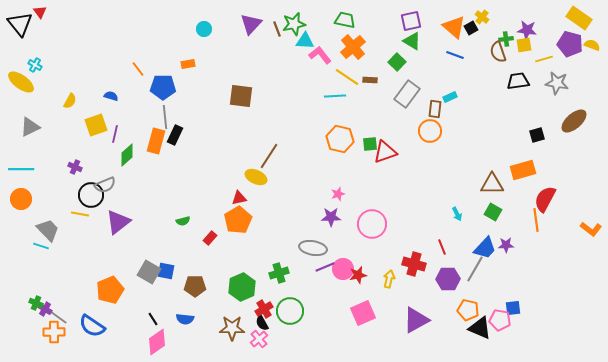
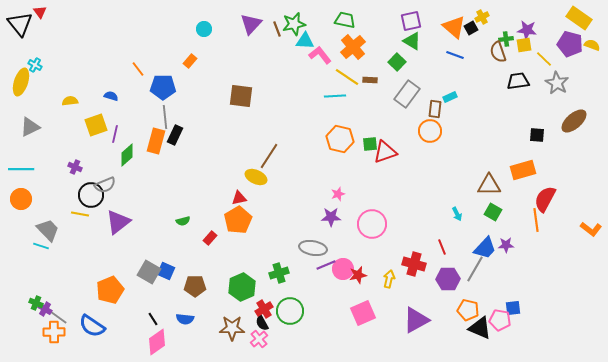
yellow cross at (482, 17): rotated 24 degrees clockwise
yellow line at (544, 59): rotated 60 degrees clockwise
orange rectangle at (188, 64): moved 2 px right, 3 px up; rotated 40 degrees counterclockwise
yellow ellipse at (21, 82): rotated 72 degrees clockwise
gray star at (557, 83): rotated 20 degrees clockwise
yellow semicircle at (70, 101): rotated 126 degrees counterclockwise
black square at (537, 135): rotated 21 degrees clockwise
brown triangle at (492, 184): moved 3 px left, 1 px down
purple line at (325, 267): moved 1 px right, 2 px up
blue square at (166, 271): rotated 12 degrees clockwise
